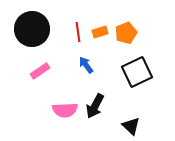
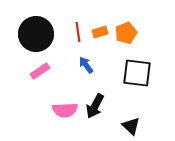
black circle: moved 4 px right, 5 px down
black square: moved 1 px down; rotated 32 degrees clockwise
